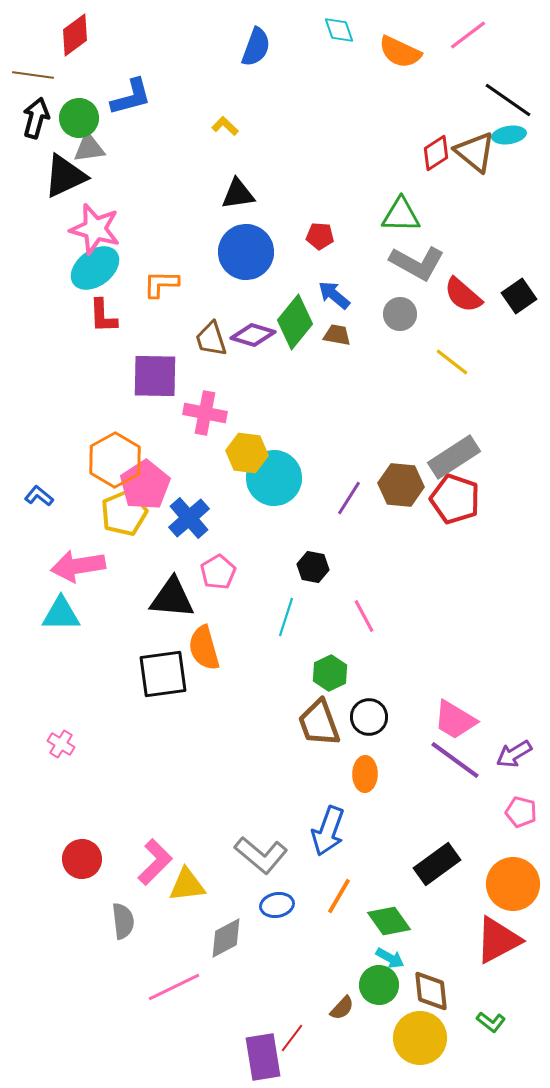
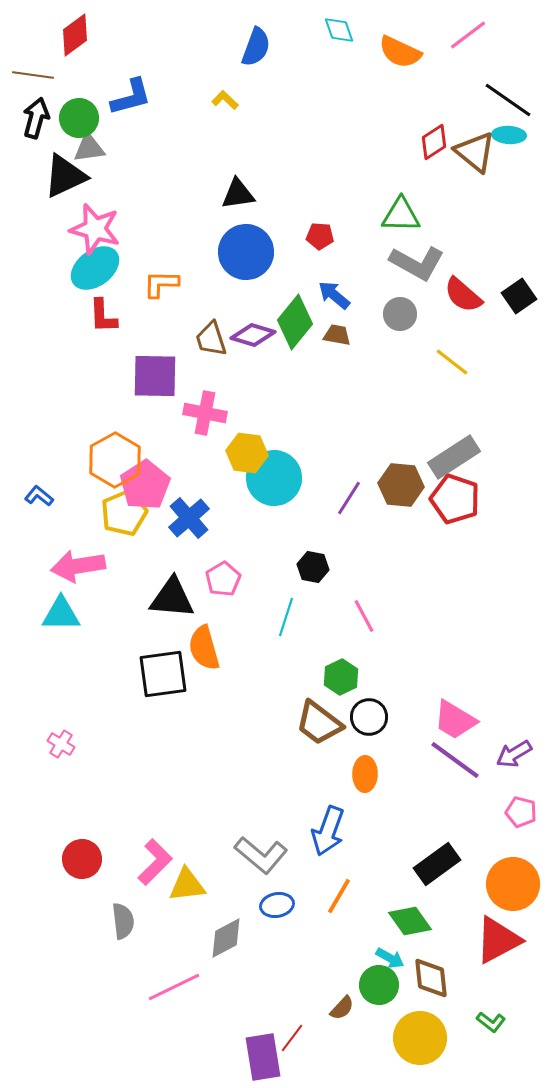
yellow L-shape at (225, 126): moved 26 px up
cyan ellipse at (509, 135): rotated 12 degrees clockwise
red diamond at (436, 153): moved 2 px left, 11 px up
pink pentagon at (218, 572): moved 5 px right, 7 px down
green hexagon at (330, 673): moved 11 px right, 4 px down
brown trapezoid at (319, 723): rotated 33 degrees counterclockwise
green diamond at (389, 921): moved 21 px right
brown diamond at (431, 991): moved 13 px up
